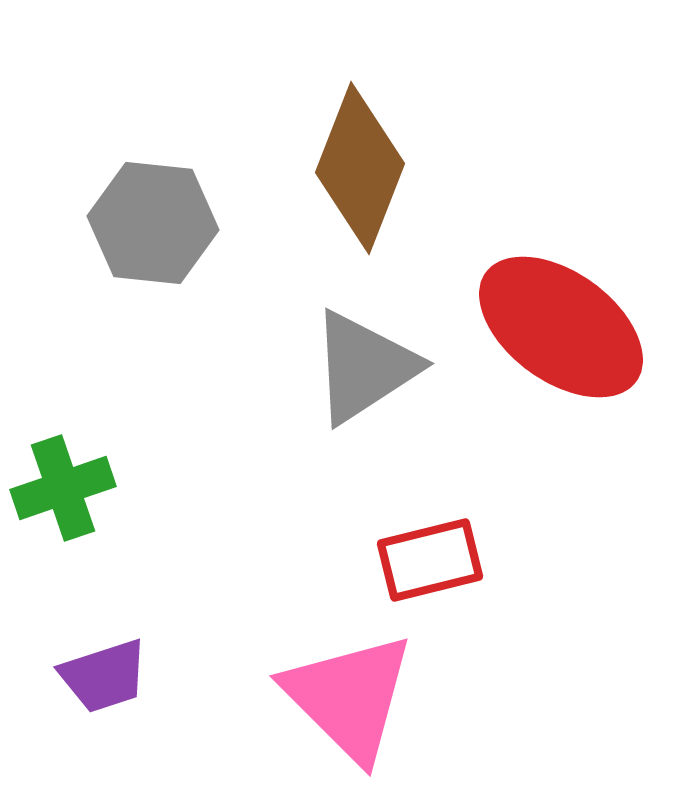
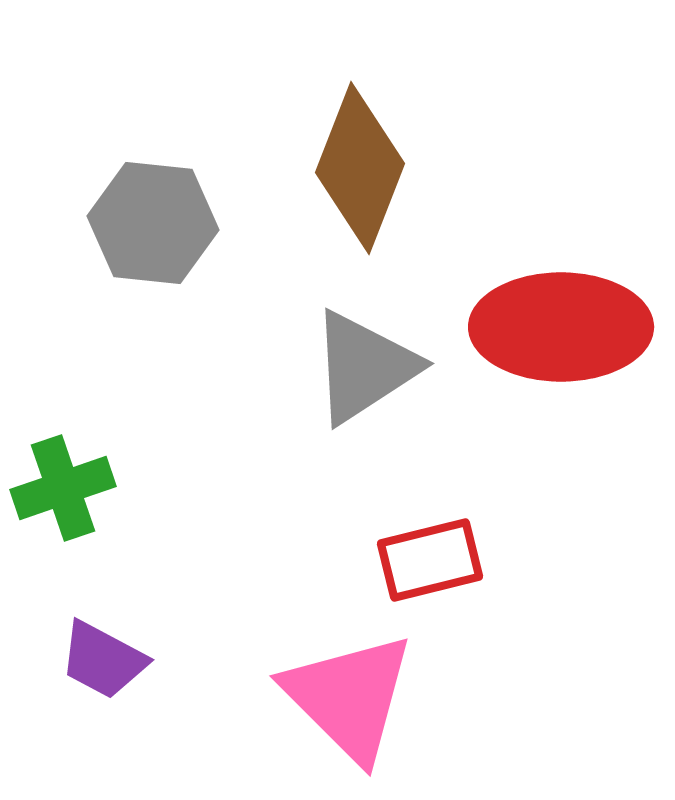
red ellipse: rotated 36 degrees counterclockwise
purple trapezoid: moved 1 px left, 16 px up; rotated 46 degrees clockwise
